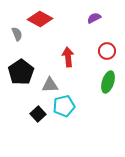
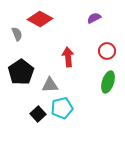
cyan pentagon: moved 2 px left, 2 px down
